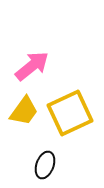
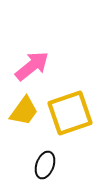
yellow square: rotated 6 degrees clockwise
